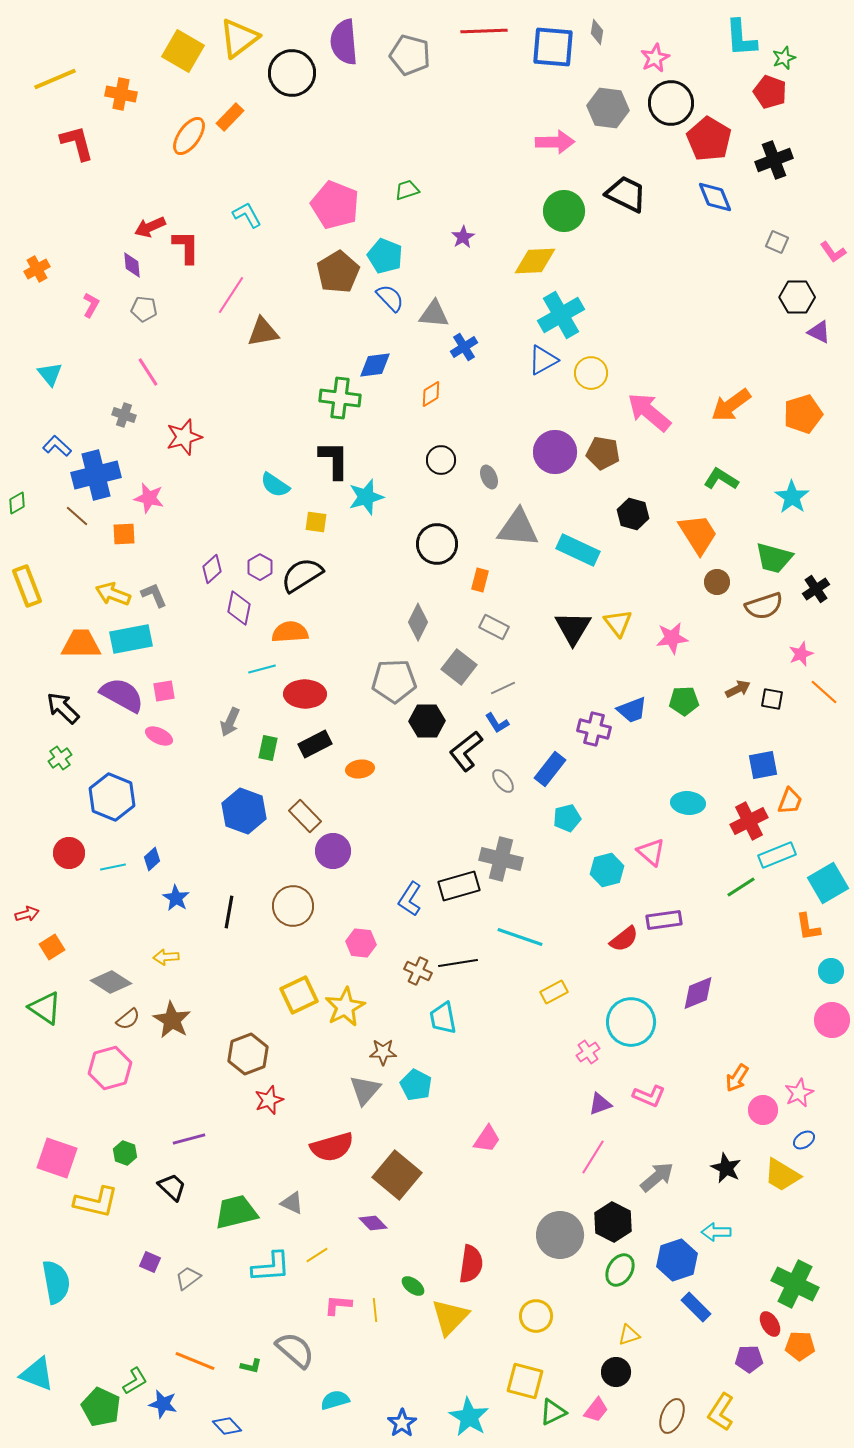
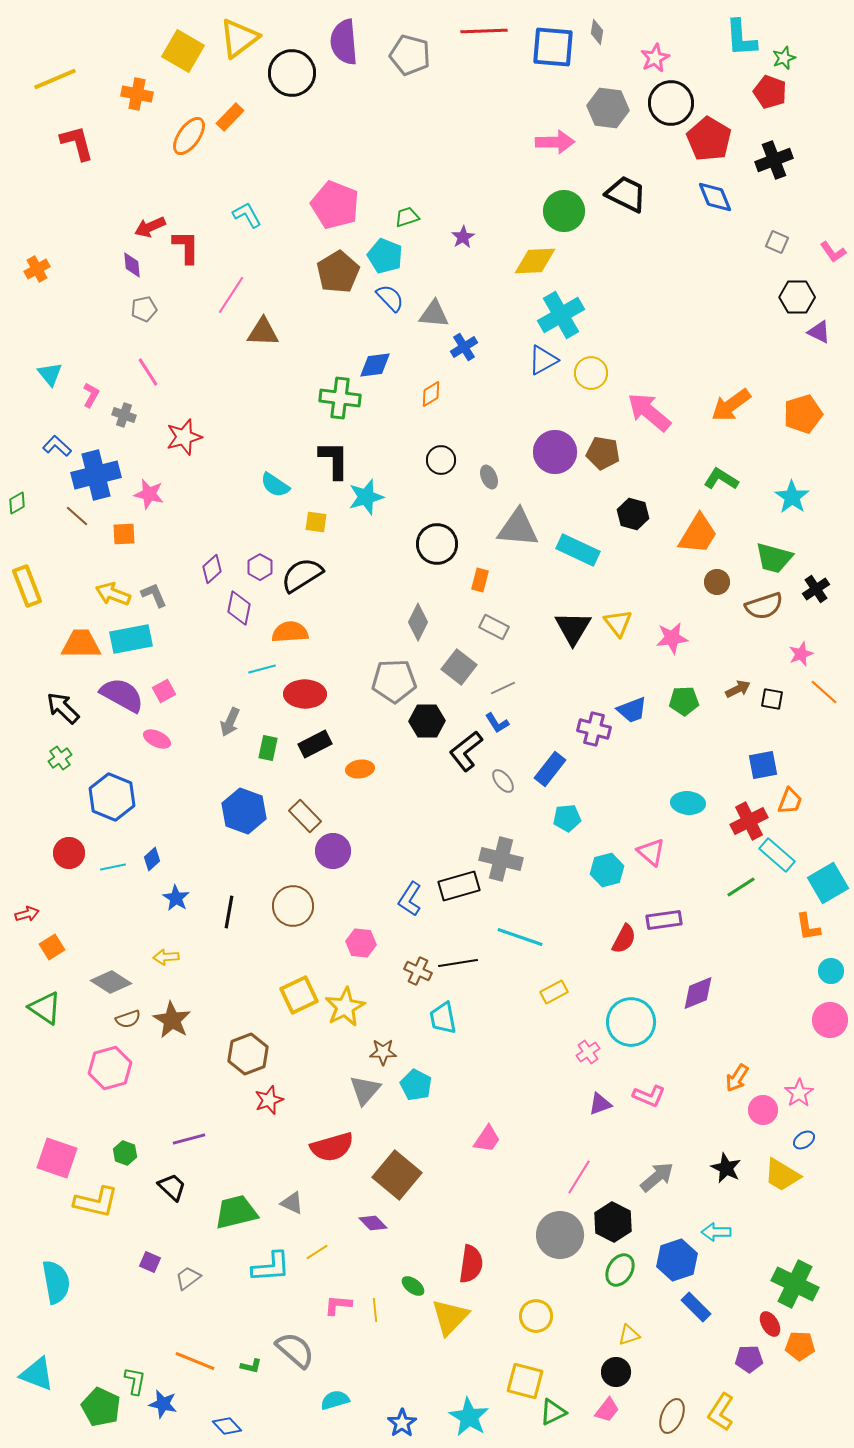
orange cross at (121, 94): moved 16 px right
green trapezoid at (407, 190): moved 27 px down
pink L-shape at (91, 305): moved 90 px down
gray pentagon at (144, 309): rotated 20 degrees counterclockwise
brown triangle at (263, 332): rotated 12 degrees clockwise
pink star at (149, 498): moved 4 px up
orange trapezoid at (698, 534): rotated 63 degrees clockwise
pink square at (164, 691): rotated 20 degrees counterclockwise
pink ellipse at (159, 736): moved 2 px left, 3 px down
cyan pentagon at (567, 818): rotated 8 degrees clockwise
cyan rectangle at (777, 855): rotated 63 degrees clockwise
red semicircle at (624, 939): rotated 24 degrees counterclockwise
brown semicircle at (128, 1019): rotated 20 degrees clockwise
pink circle at (832, 1020): moved 2 px left
pink star at (799, 1093): rotated 8 degrees counterclockwise
pink line at (593, 1157): moved 14 px left, 20 px down
yellow line at (317, 1255): moved 3 px up
green L-shape at (135, 1381): rotated 48 degrees counterclockwise
pink trapezoid at (596, 1410): moved 11 px right
